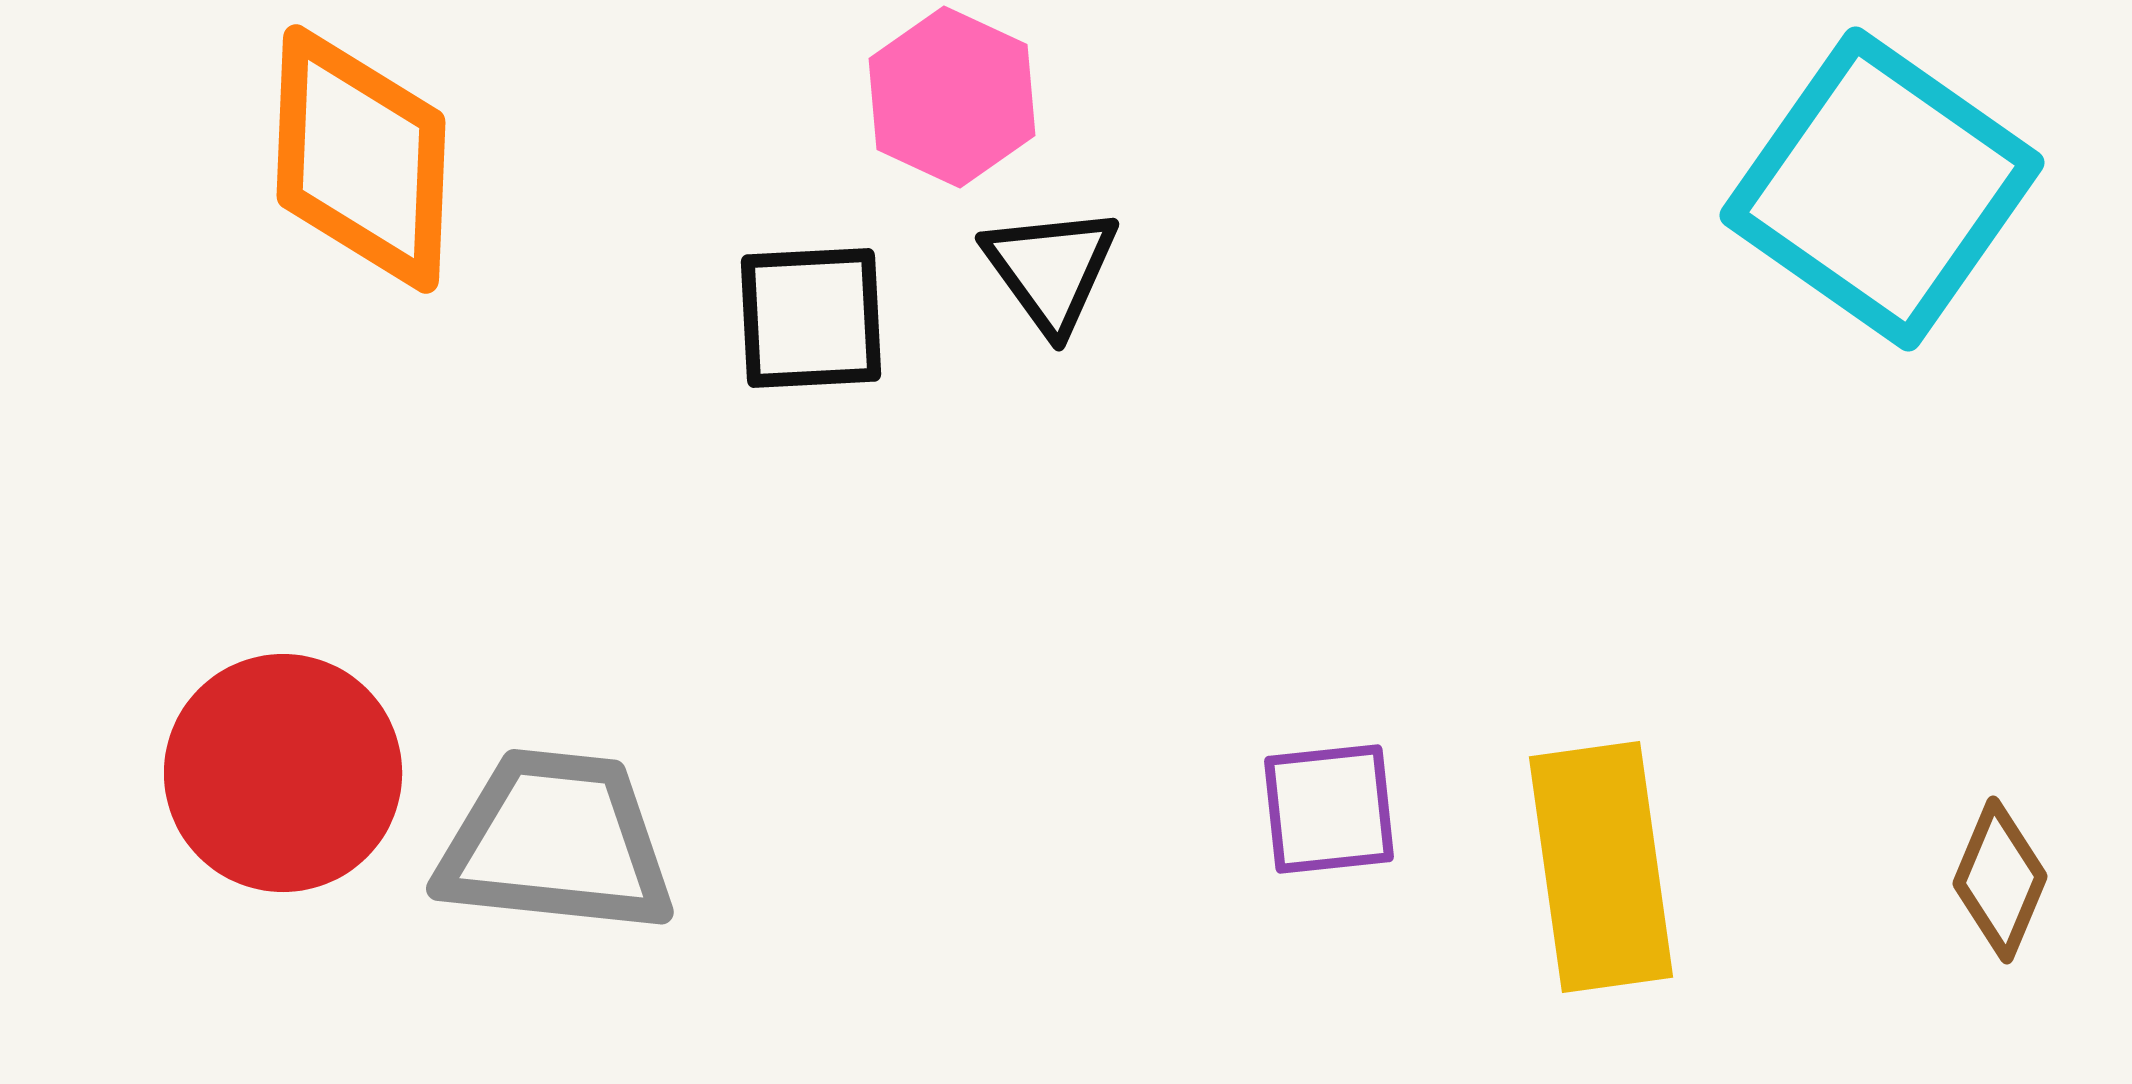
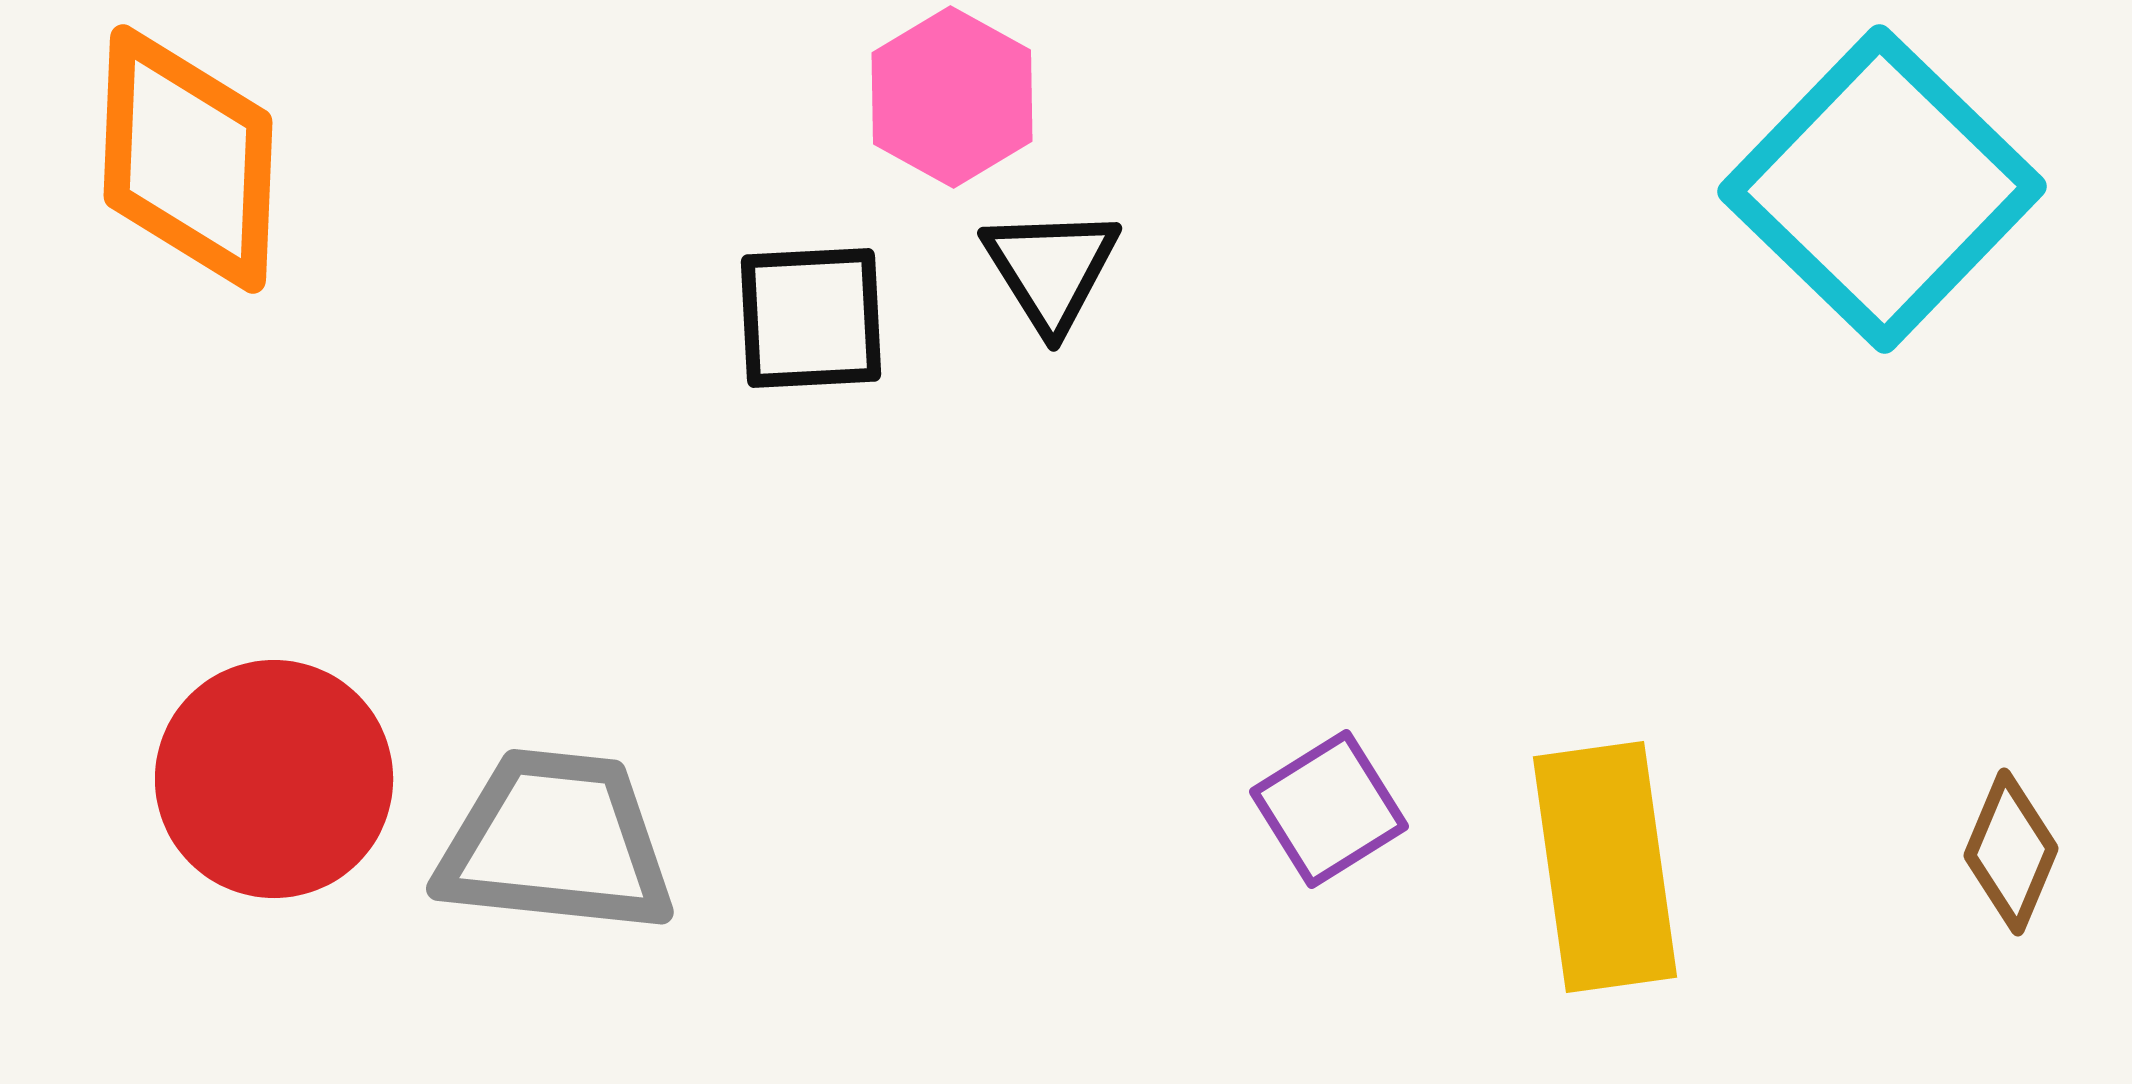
pink hexagon: rotated 4 degrees clockwise
orange diamond: moved 173 px left
cyan square: rotated 9 degrees clockwise
black triangle: rotated 4 degrees clockwise
red circle: moved 9 px left, 6 px down
purple square: rotated 26 degrees counterclockwise
yellow rectangle: moved 4 px right
brown diamond: moved 11 px right, 28 px up
